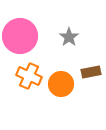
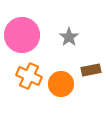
pink circle: moved 2 px right, 1 px up
brown rectangle: moved 2 px up
